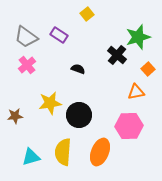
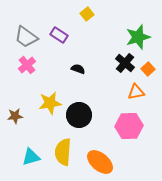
black cross: moved 8 px right, 8 px down
orange ellipse: moved 10 px down; rotated 72 degrees counterclockwise
